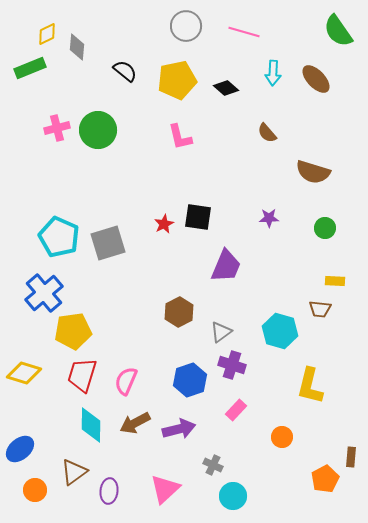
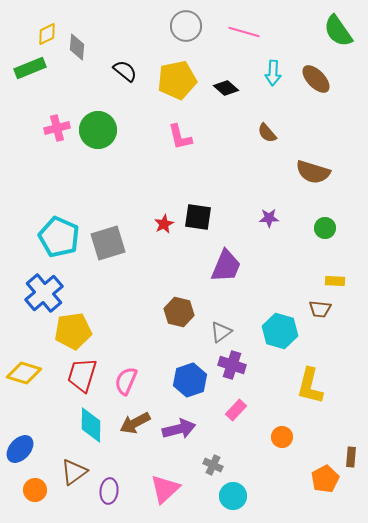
brown hexagon at (179, 312): rotated 20 degrees counterclockwise
blue ellipse at (20, 449): rotated 8 degrees counterclockwise
